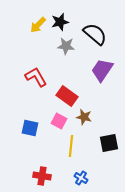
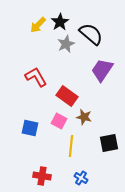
black star: rotated 18 degrees counterclockwise
black semicircle: moved 4 px left
gray star: moved 2 px up; rotated 30 degrees counterclockwise
